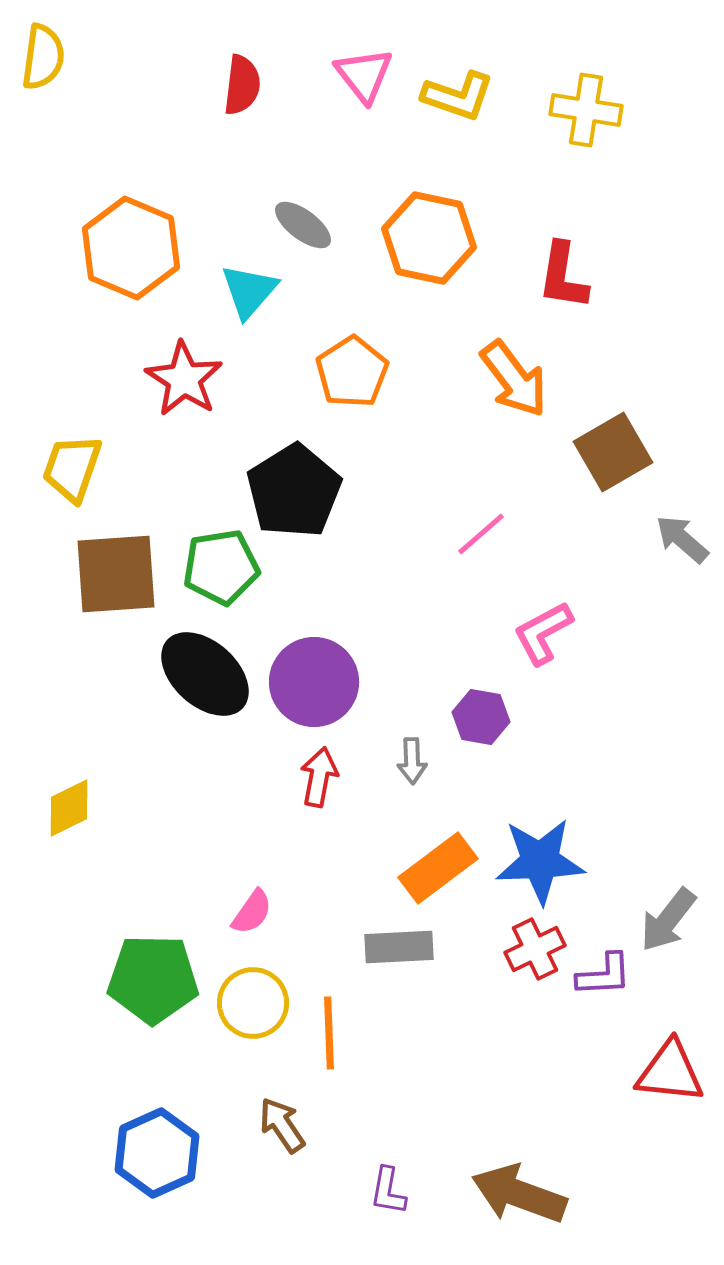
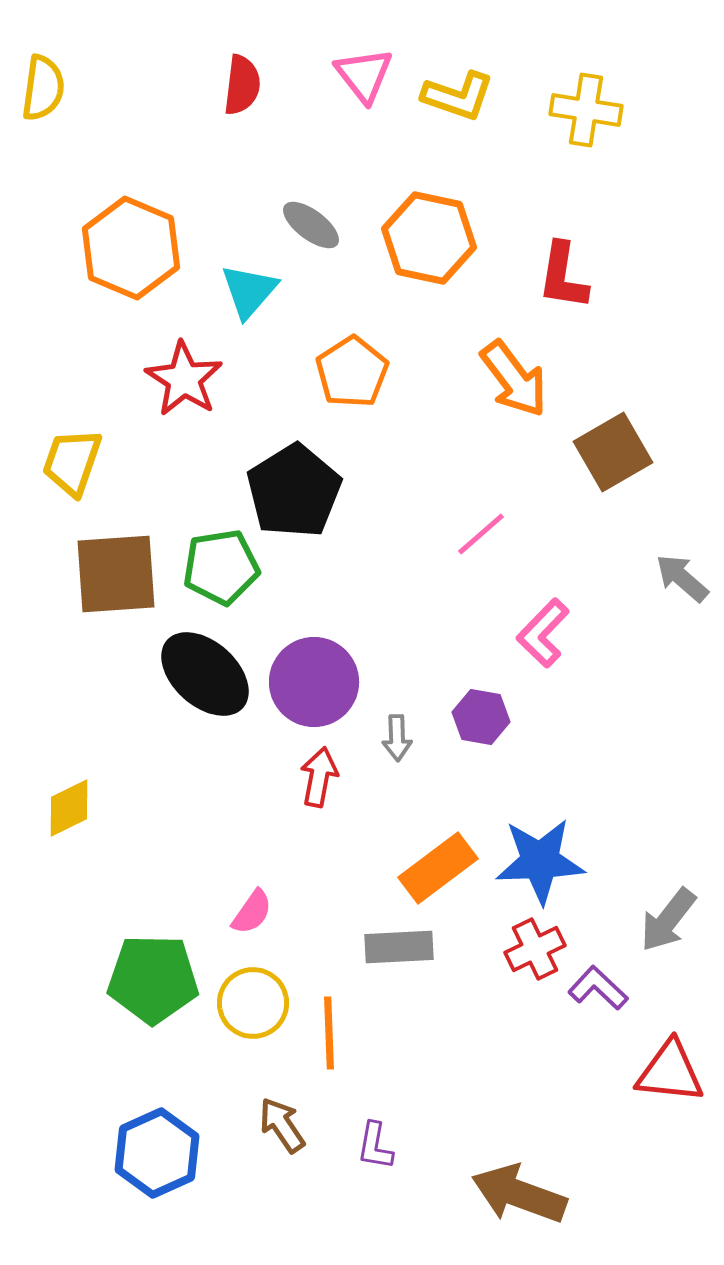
yellow semicircle at (43, 57): moved 31 px down
gray ellipse at (303, 225): moved 8 px right
yellow trapezoid at (72, 468): moved 6 px up
gray arrow at (682, 539): moved 39 px down
pink L-shape at (543, 633): rotated 18 degrees counterclockwise
gray arrow at (412, 761): moved 15 px left, 23 px up
purple L-shape at (604, 975): moved 6 px left, 13 px down; rotated 134 degrees counterclockwise
purple L-shape at (388, 1191): moved 13 px left, 45 px up
